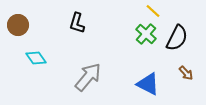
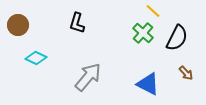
green cross: moved 3 px left, 1 px up
cyan diamond: rotated 30 degrees counterclockwise
